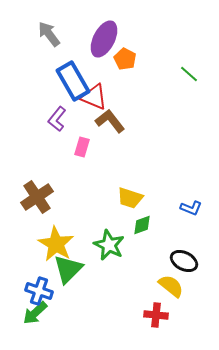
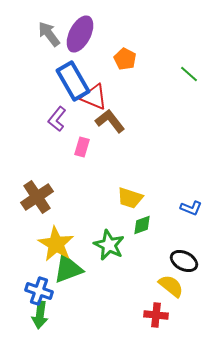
purple ellipse: moved 24 px left, 5 px up
green triangle: rotated 24 degrees clockwise
green arrow: moved 5 px right, 2 px down; rotated 40 degrees counterclockwise
